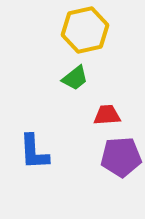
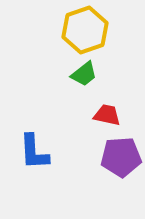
yellow hexagon: rotated 6 degrees counterclockwise
green trapezoid: moved 9 px right, 4 px up
red trapezoid: rotated 16 degrees clockwise
